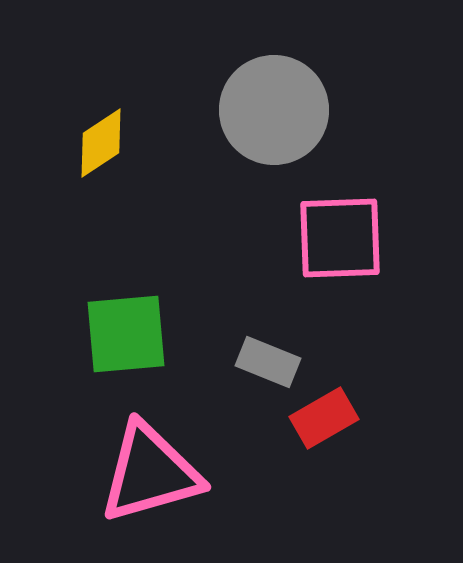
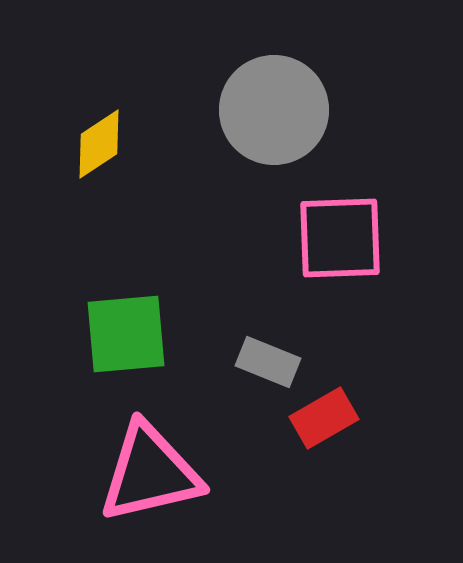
yellow diamond: moved 2 px left, 1 px down
pink triangle: rotated 3 degrees clockwise
